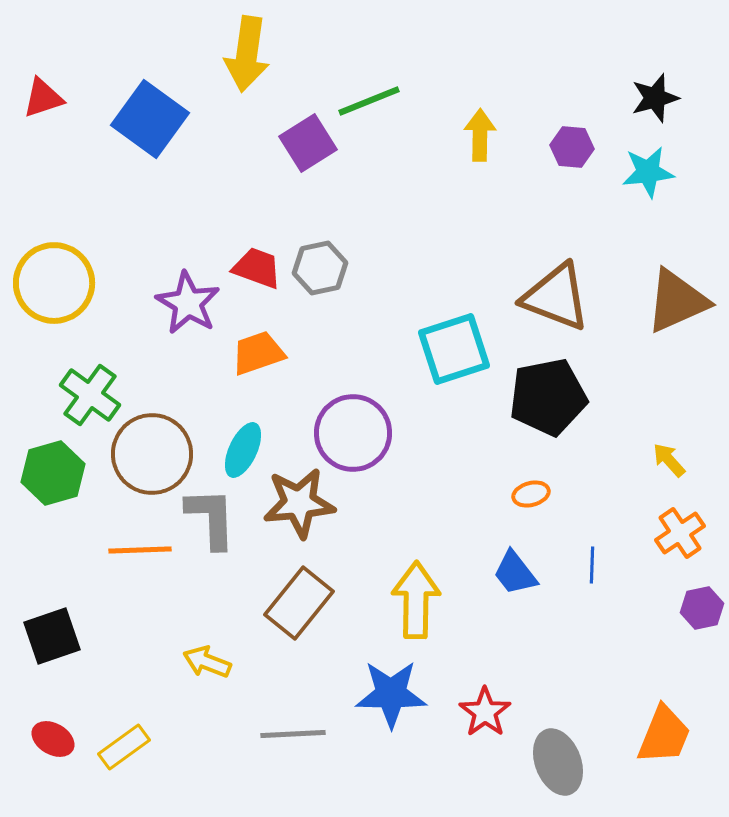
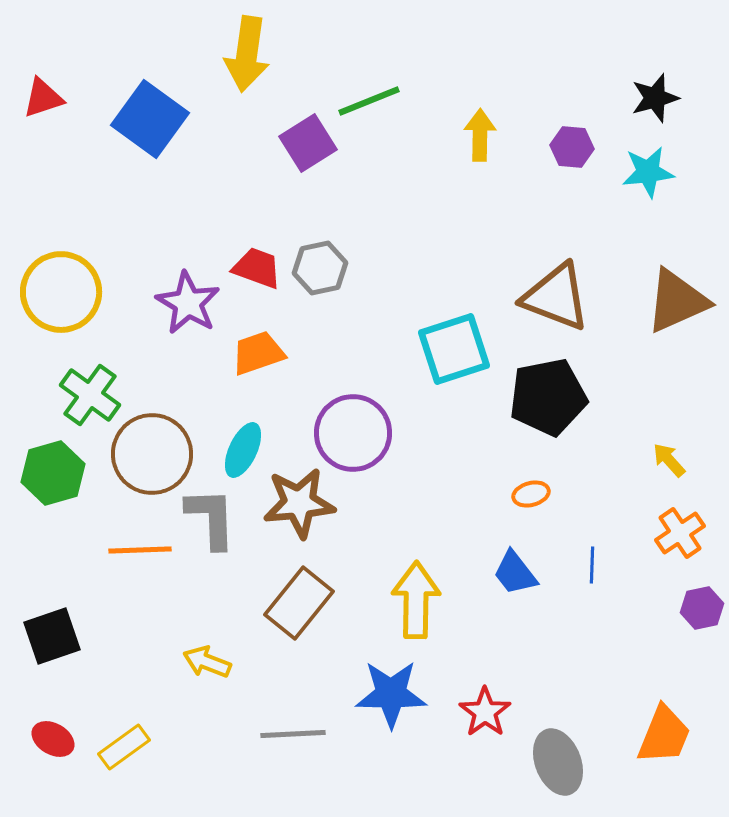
yellow circle at (54, 283): moved 7 px right, 9 px down
